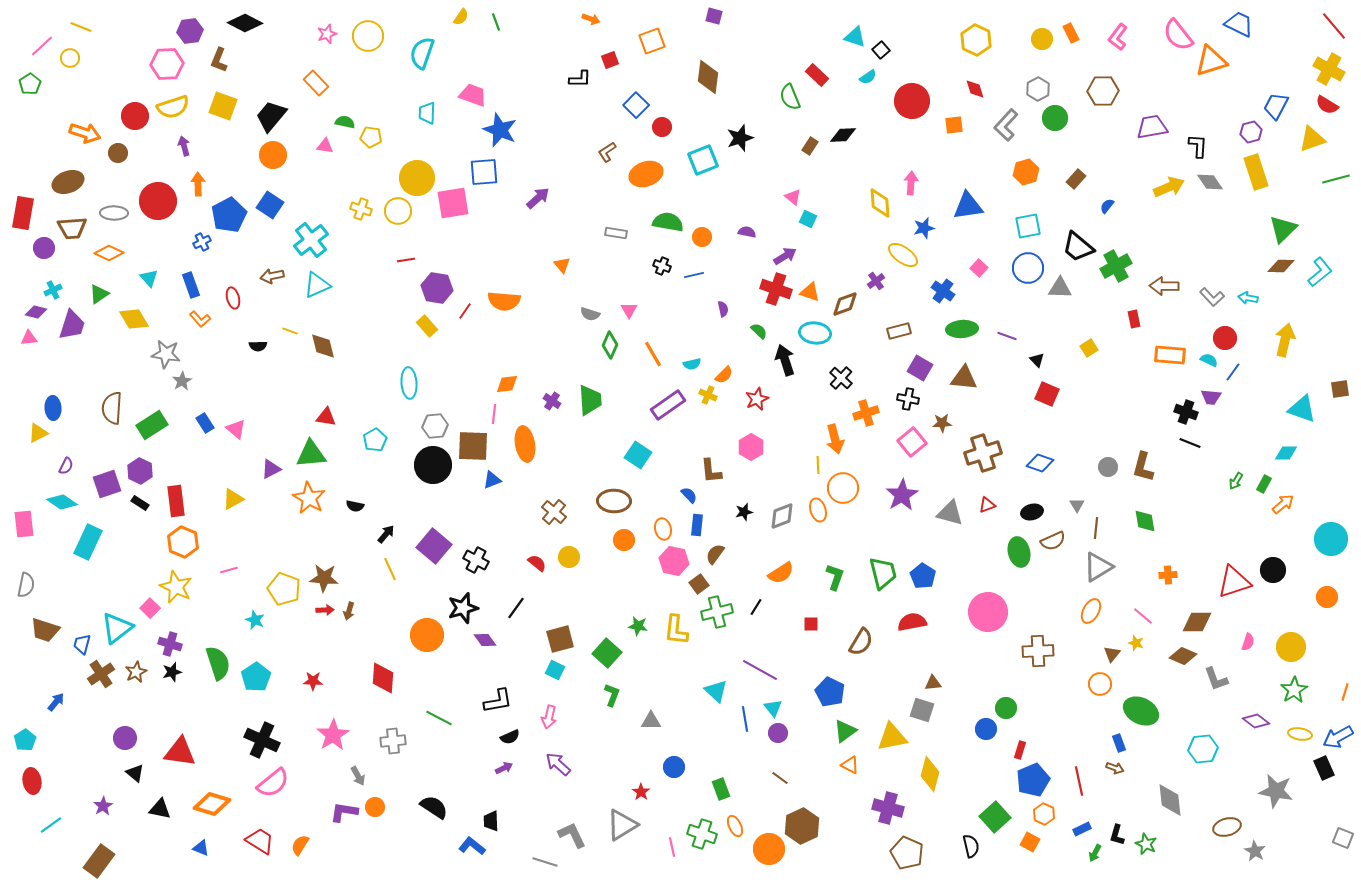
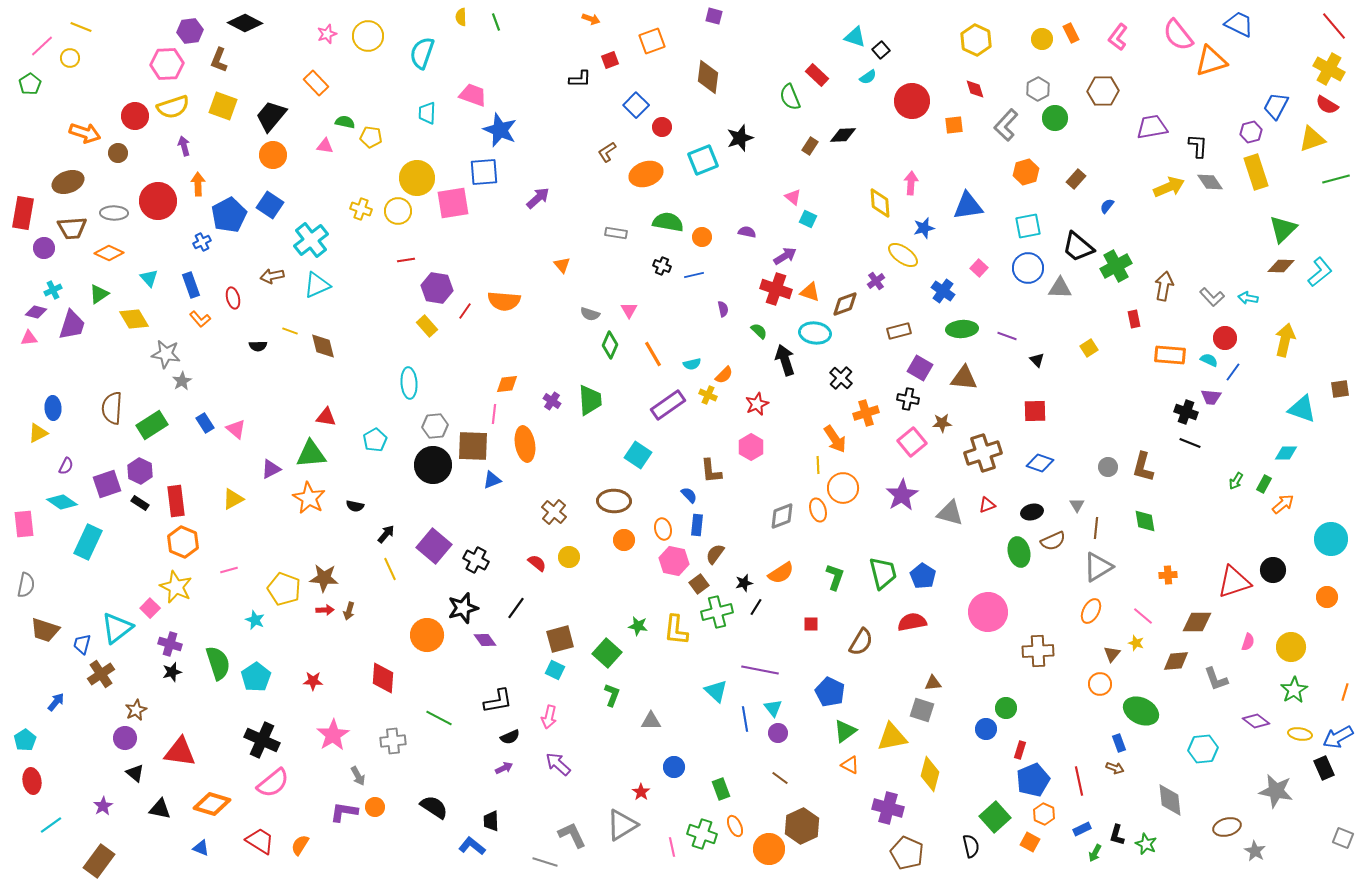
yellow semicircle at (461, 17): rotated 144 degrees clockwise
brown arrow at (1164, 286): rotated 100 degrees clockwise
red square at (1047, 394): moved 12 px left, 17 px down; rotated 25 degrees counterclockwise
red star at (757, 399): moved 5 px down
orange arrow at (835, 439): rotated 20 degrees counterclockwise
black star at (744, 512): moved 71 px down
brown diamond at (1183, 656): moved 7 px left, 5 px down; rotated 28 degrees counterclockwise
purple line at (760, 670): rotated 18 degrees counterclockwise
brown star at (136, 672): moved 38 px down
